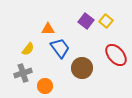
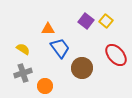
yellow semicircle: moved 5 px left; rotated 96 degrees counterclockwise
